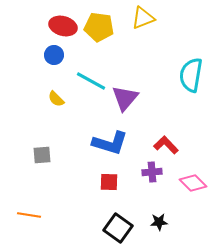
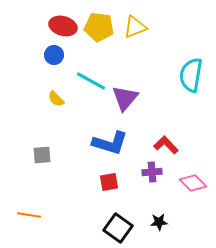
yellow triangle: moved 8 px left, 9 px down
red square: rotated 12 degrees counterclockwise
